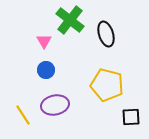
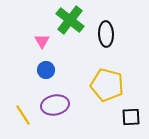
black ellipse: rotated 15 degrees clockwise
pink triangle: moved 2 px left
